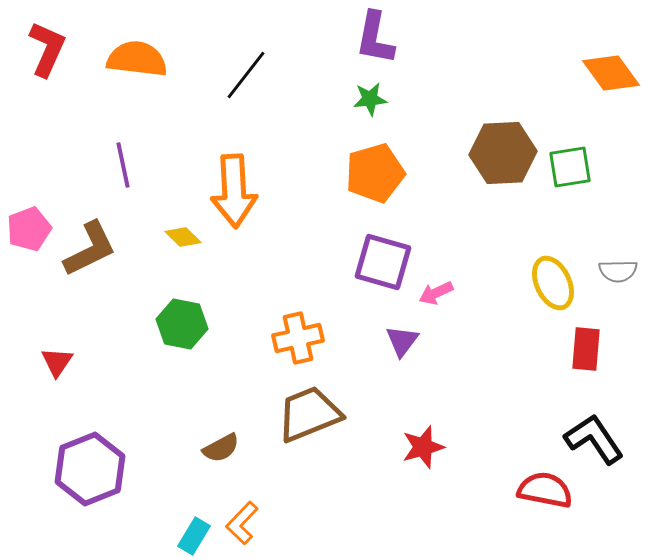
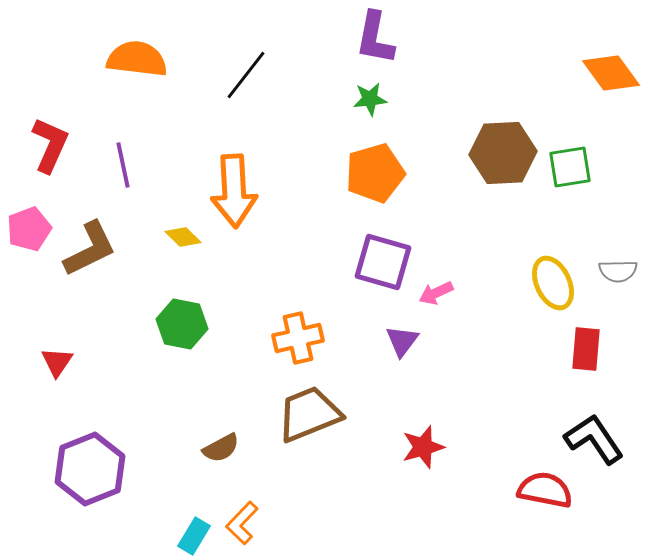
red L-shape: moved 3 px right, 96 px down
